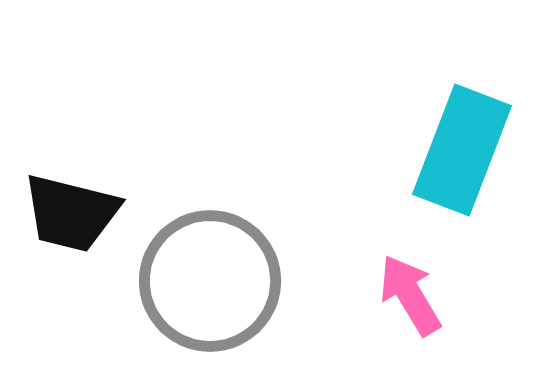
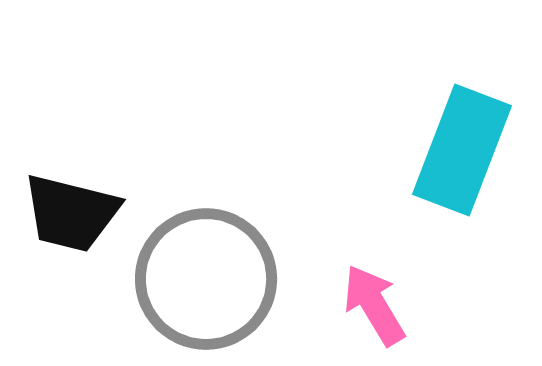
gray circle: moved 4 px left, 2 px up
pink arrow: moved 36 px left, 10 px down
